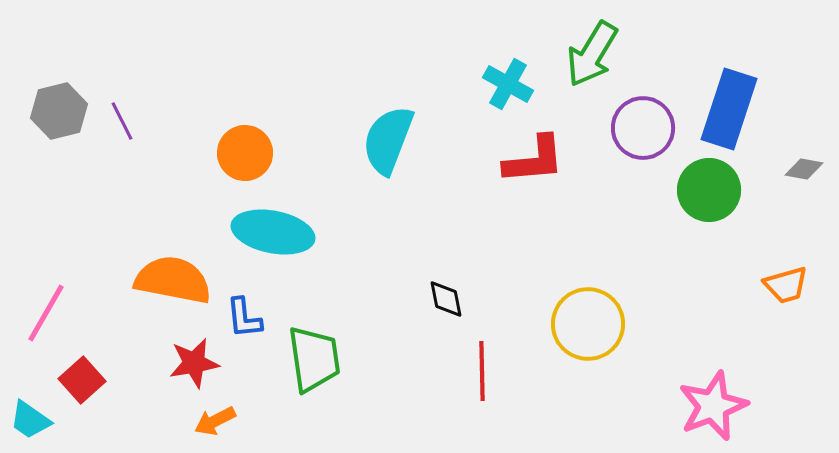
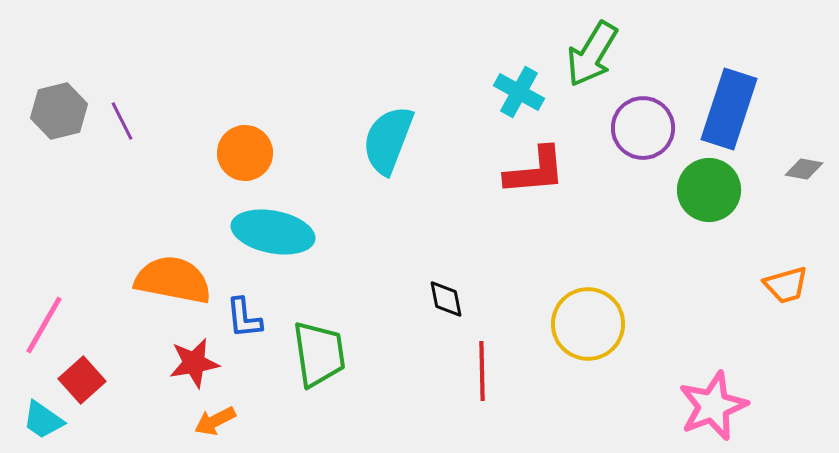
cyan cross: moved 11 px right, 8 px down
red L-shape: moved 1 px right, 11 px down
pink line: moved 2 px left, 12 px down
green trapezoid: moved 5 px right, 5 px up
cyan trapezoid: moved 13 px right
